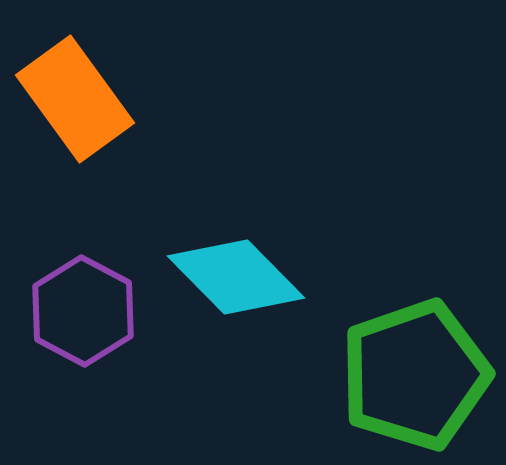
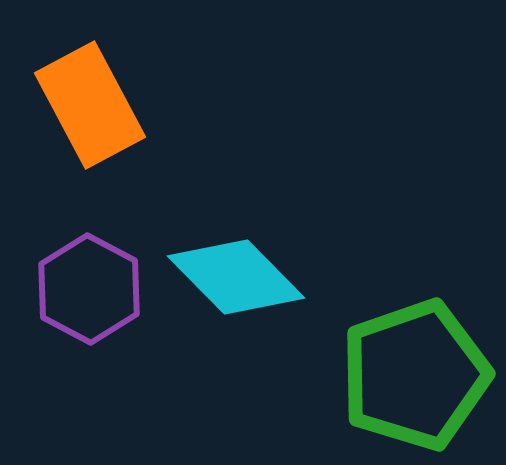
orange rectangle: moved 15 px right, 6 px down; rotated 8 degrees clockwise
purple hexagon: moved 6 px right, 22 px up
